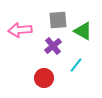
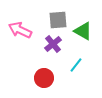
pink arrow: rotated 30 degrees clockwise
purple cross: moved 2 px up
